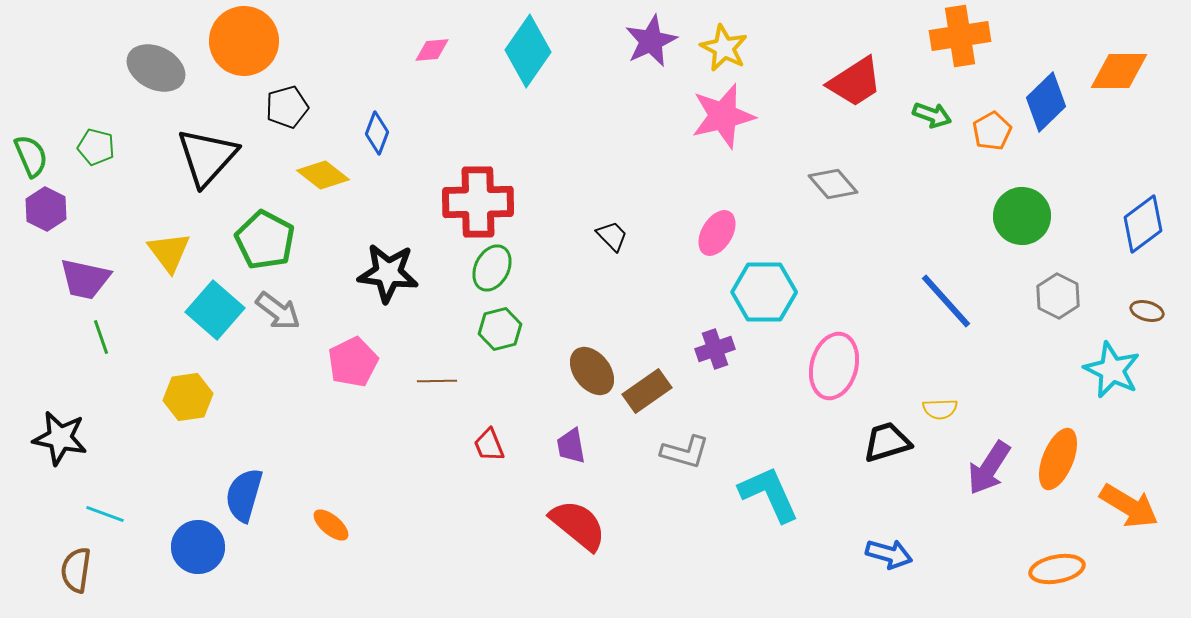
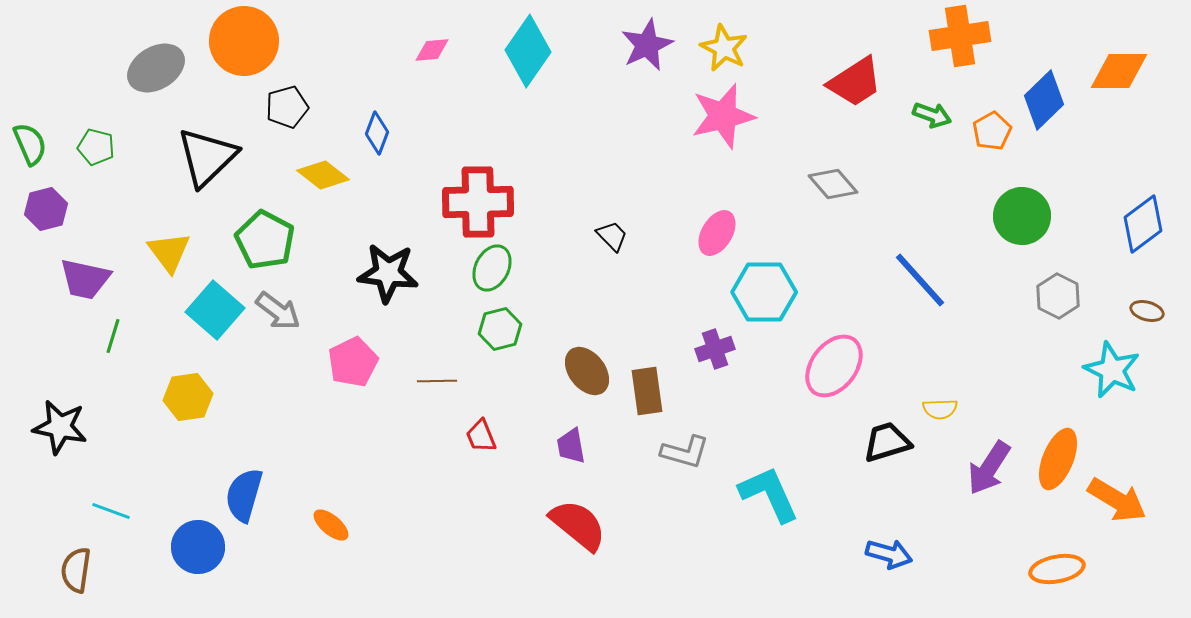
purple star at (651, 41): moved 4 px left, 4 px down
gray ellipse at (156, 68): rotated 58 degrees counterclockwise
blue diamond at (1046, 102): moved 2 px left, 2 px up
green semicircle at (31, 156): moved 1 px left, 12 px up
black triangle at (207, 157): rotated 4 degrees clockwise
purple hexagon at (46, 209): rotated 18 degrees clockwise
blue line at (946, 301): moved 26 px left, 21 px up
green line at (101, 337): moved 12 px right, 1 px up; rotated 36 degrees clockwise
pink ellipse at (834, 366): rotated 22 degrees clockwise
brown ellipse at (592, 371): moved 5 px left
brown rectangle at (647, 391): rotated 63 degrees counterclockwise
black star at (60, 438): moved 11 px up
red trapezoid at (489, 445): moved 8 px left, 9 px up
orange arrow at (1129, 506): moved 12 px left, 6 px up
cyan line at (105, 514): moved 6 px right, 3 px up
